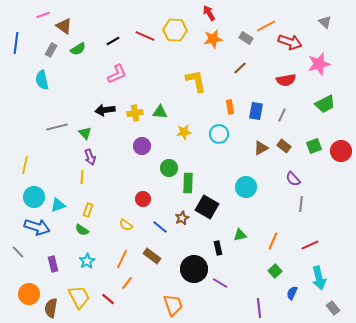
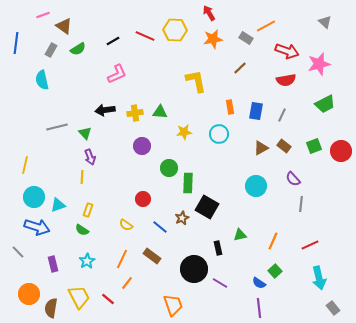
red arrow at (290, 42): moved 3 px left, 9 px down
cyan circle at (246, 187): moved 10 px right, 1 px up
blue semicircle at (292, 293): moved 33 px left, 10 px up; rotated 80 degrees counterclockwise
